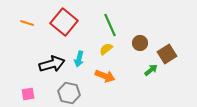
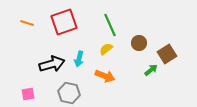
red square: rotated 32 degrees clockwise
brown circle: moved 1 px left
